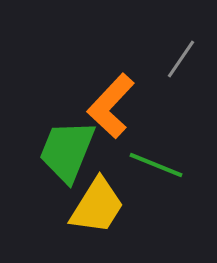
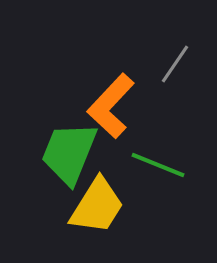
gray line: moved 6 px left, 5 px down
green trapezoid: moved 2 px right, 2 px down
green line: moved 2 px right
